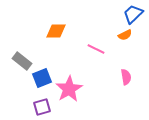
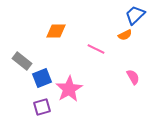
blue trapezoid: moved 2 px right, 1 px down
pink semicircle: moved 7 px right; rotated 21 degrees counterclockwise
